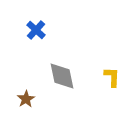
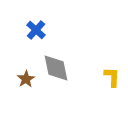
gray diamond: moved 6 px left, 8 px up
brown star: moved 20 px up
